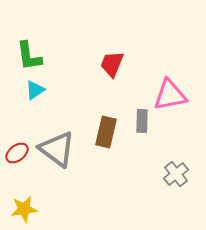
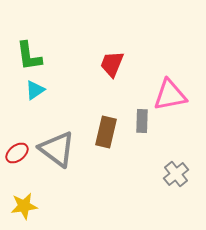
yellow star: moved 3 px up
